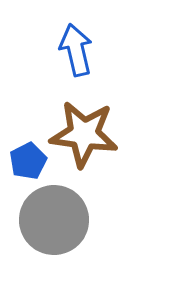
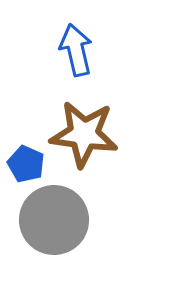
blue pentagon: moved 2 px left, 3 px down; rotated 21 degrees counterclockwise
